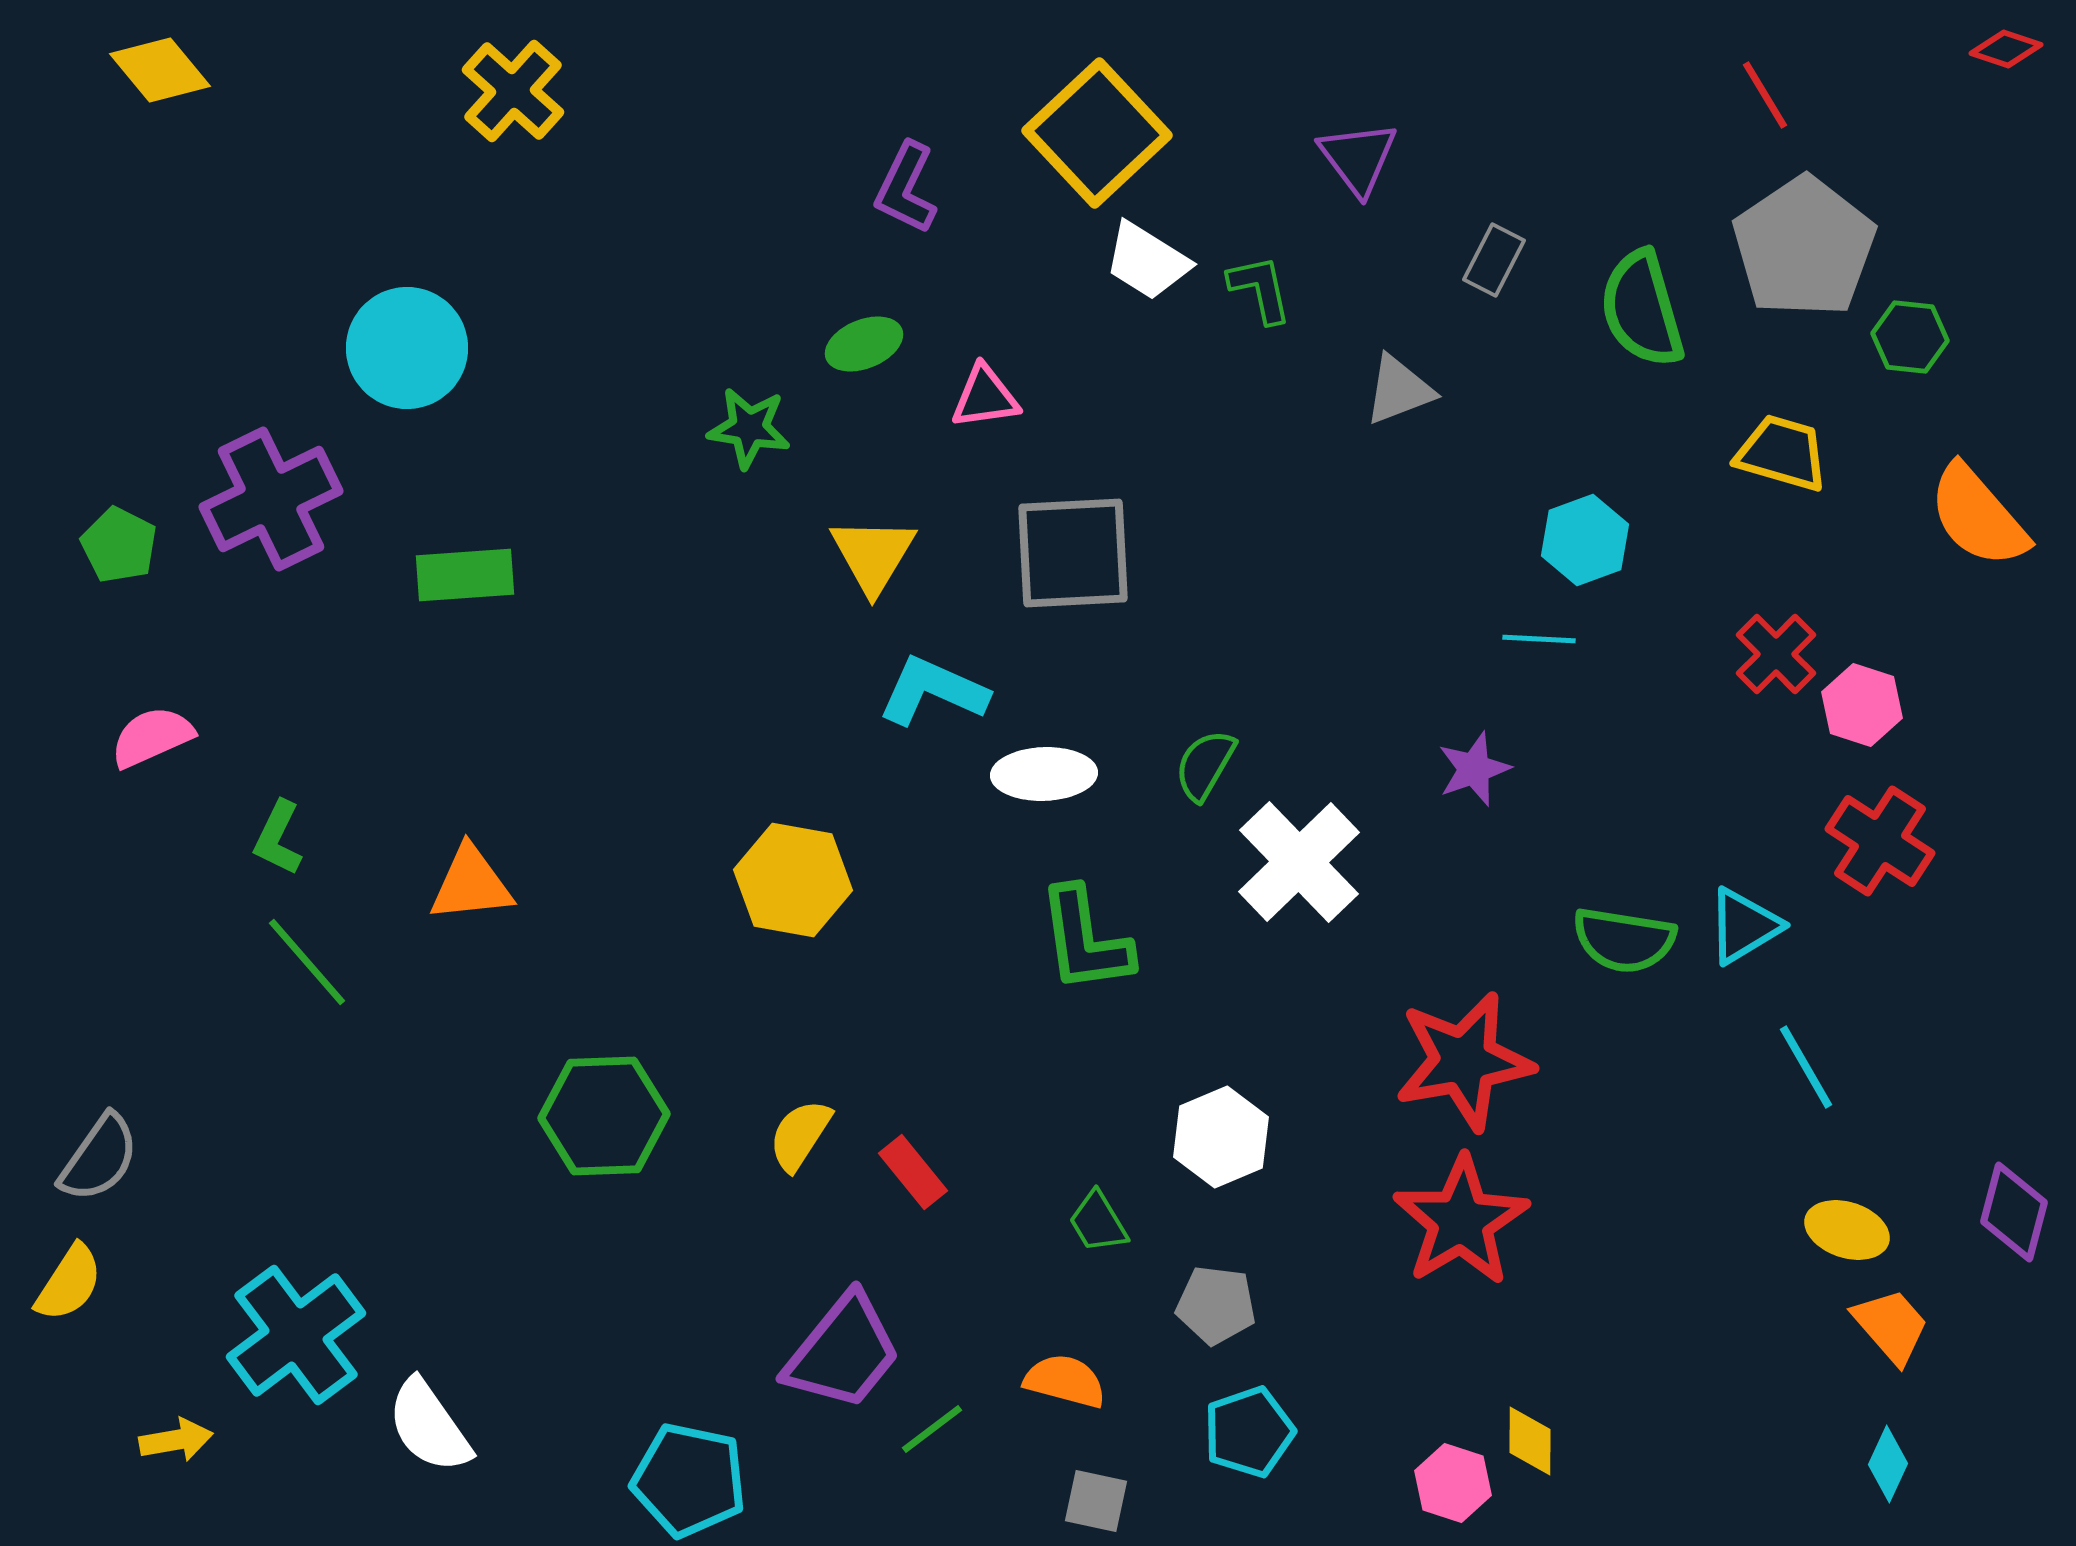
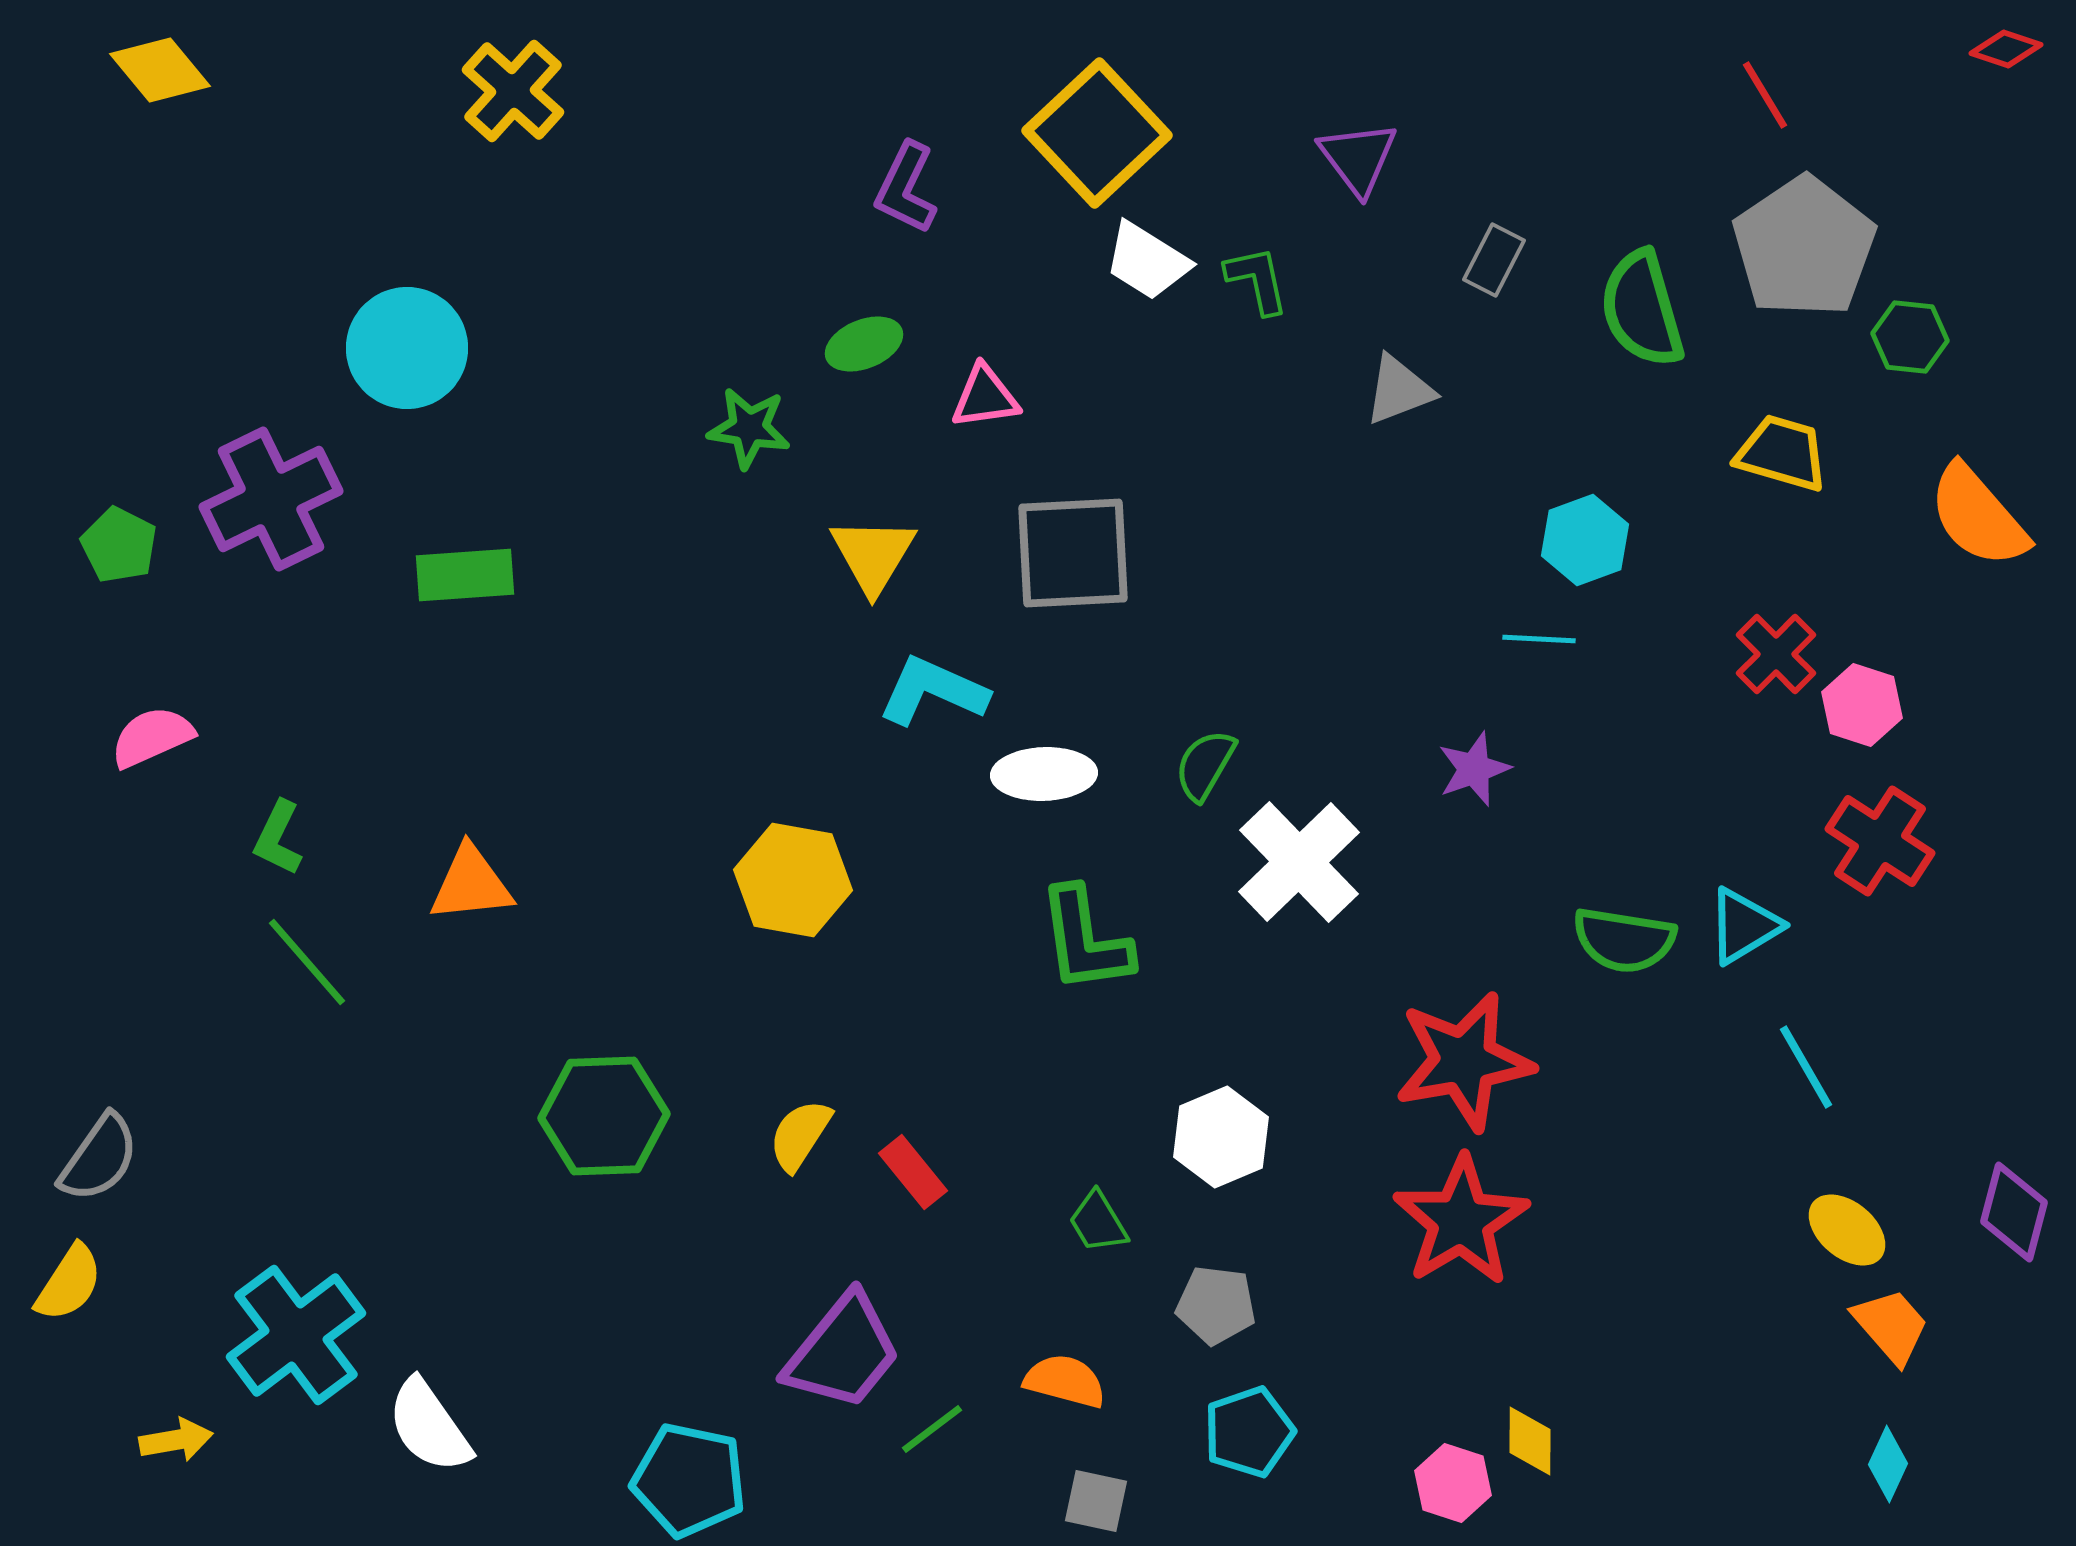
green L-shape at (1260, 289): moved 3 px left, 9 px up
yellow ellipse at (1847, 1230): rotated 22 degrees clockwise
